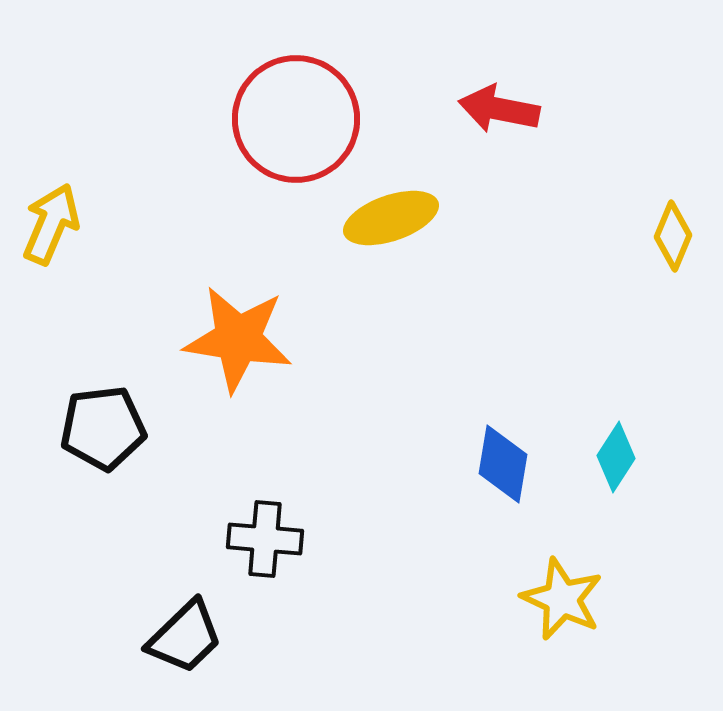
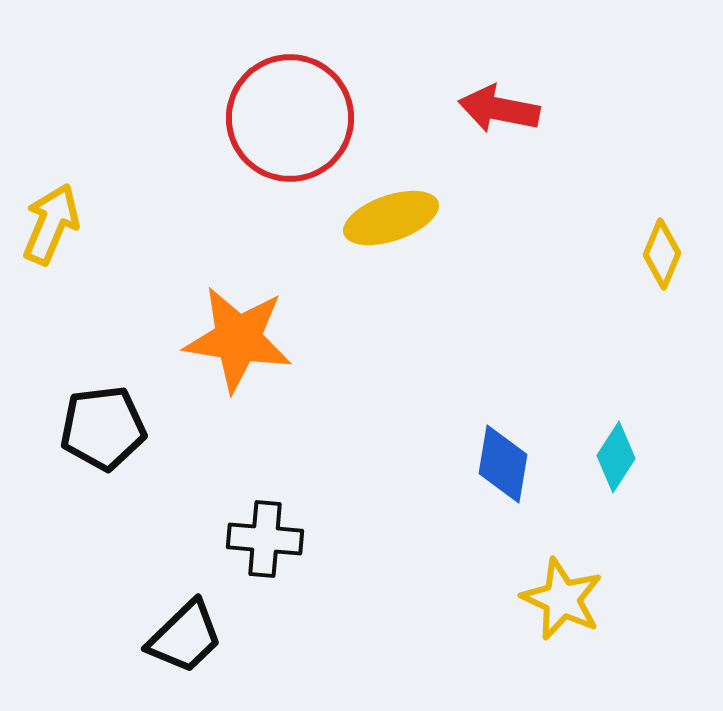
red circle: moved 6 px left, 1 px up
yellow diamond: moved 11 px left, 18 px down
